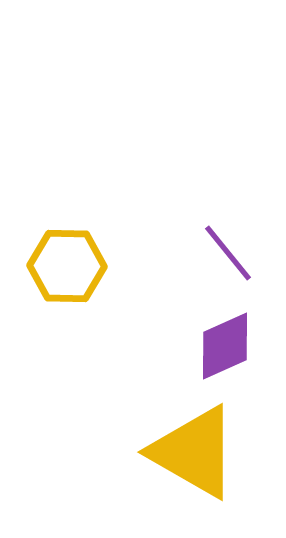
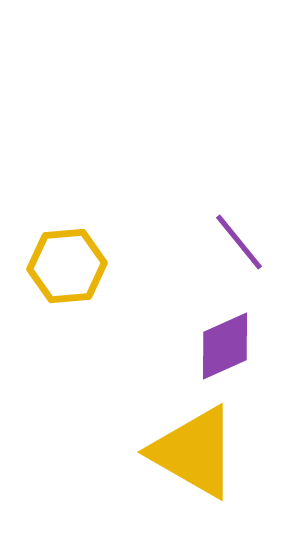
purple line: moved 11 px right, 11 px up
yellow hexagon: rotated 6 degrees counterclockwise
